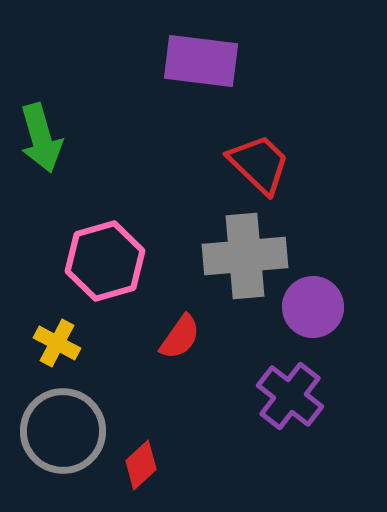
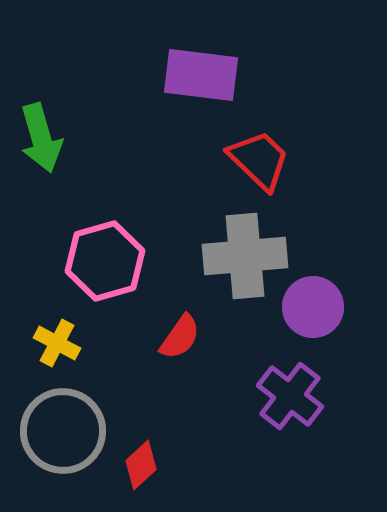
purple rectangle: moved 14 px down
red trapezoid: moved 4 px up
